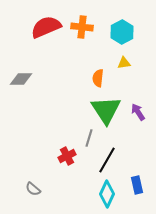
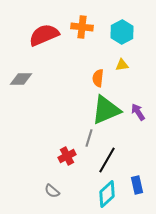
red semicircle: moved 2 px left, 8 px down
yellow triangle: moved 2 px left, 2 px down
green triangle: rotated 40 degrees clockwise
gray semicircle: moved 19 px right, 2 px down
cyan diamond: rotated 24 degrees clockwise
